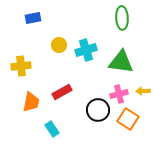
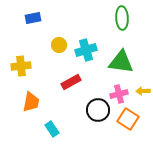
red rectangle: moved 9 px right, 10 px up
